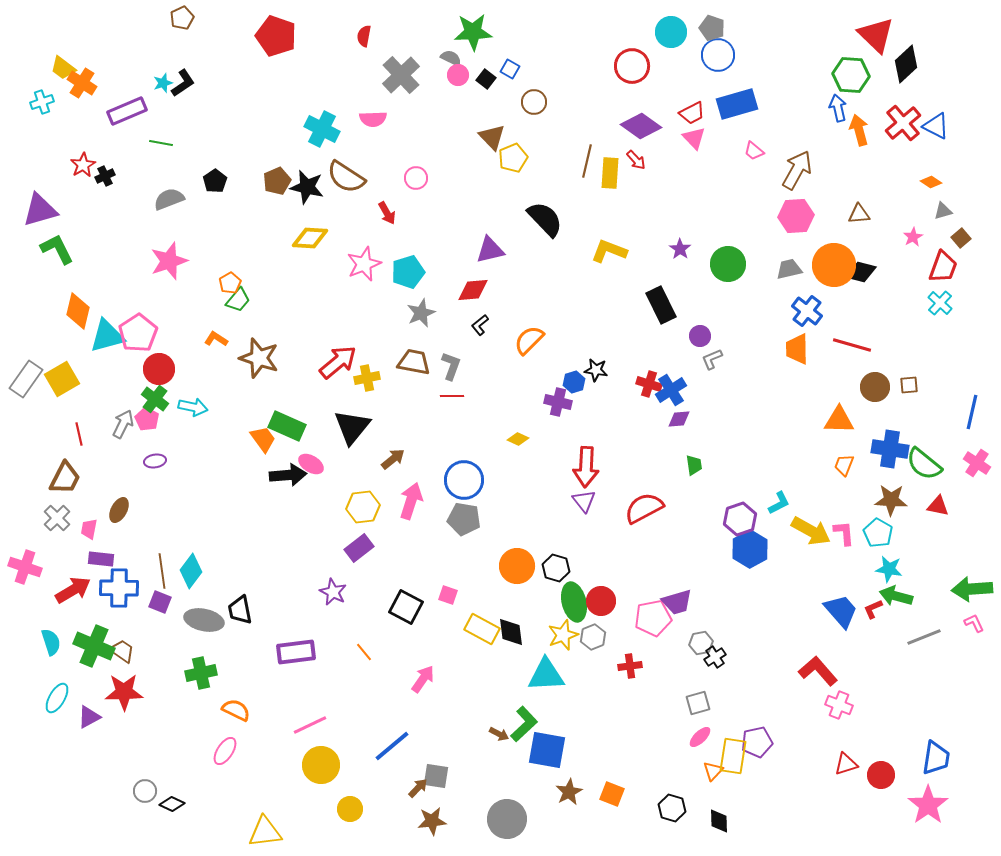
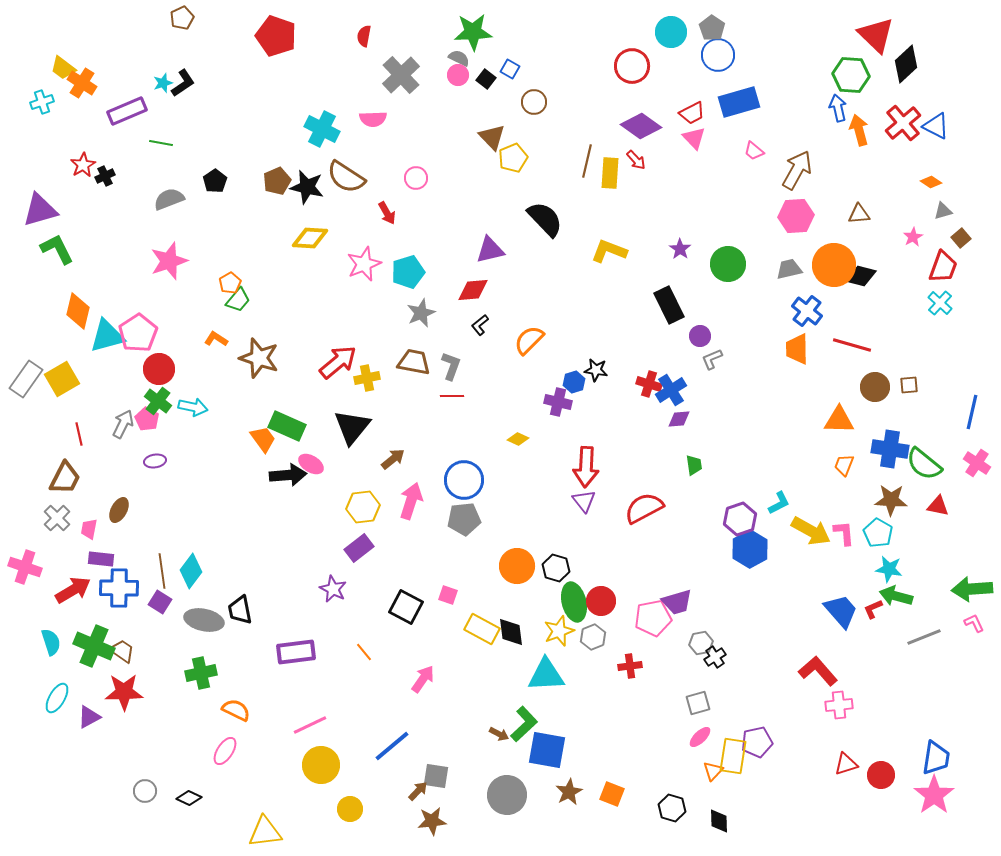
gray pentagon at (712, 28): rotated 15 degrees clockwise
gray semicircle at (451, 58): moved 8 px right
blue rectangle at (737, 104): moved 2 px right, 2 px up
black diamond at (861, 272): moved 4 px down
black rectangle at (661, 305): moved 8 px right
green cross at (155, 399): moved 3 px right, 2 px down
gray pentagon at (464, 519): rotated 16 degrees counterclockwise
purple star at (333, 592): moved 3 px up
purple square at (160, 602): rotated 10 degrees clockwise
yellow star at (563, 635): moved 4 px left, 4 px up
pink cross at (839, 705): rotated 28 degrees counterclockwise
brown arrow at (418, 788): moved 3 px down
black diamond at (172, 804): moved 17 px right, 6 px up
pink star at (928, 805): moved 6 px right, 10 px up
gray circle at (507, 819): moved 24 px up
